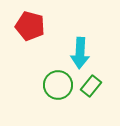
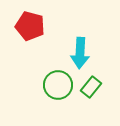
green rectangle: moved 1 px down
